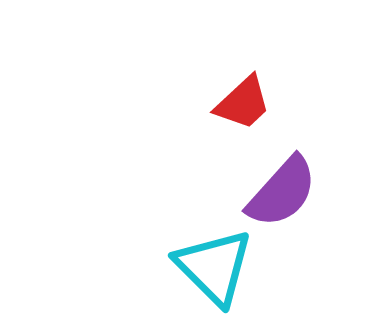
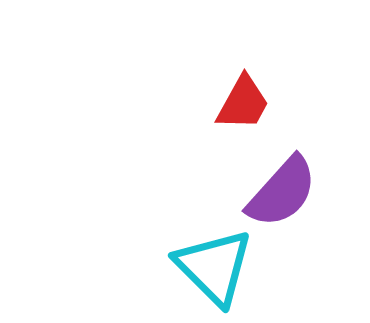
red trapezoid: rotated 18 degrees counterclockwise
